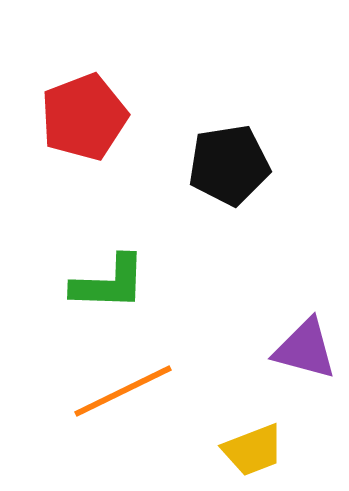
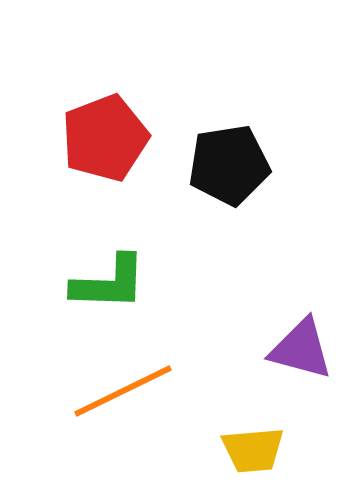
red pentagon: moved 21 px right, 21 px down
purple triangle: moved 4 px left
yellow trapezoid: rotated 16 degrees clockwise
